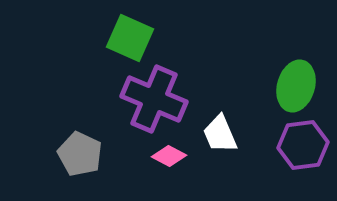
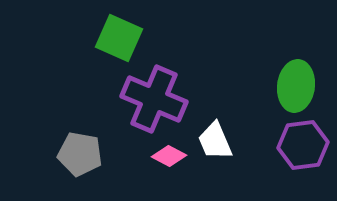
green square: moved 11 px left
green ellipse: rotated 9 degrees counterclockwise
white trapezoid: moved 5 px left, 7 px down
gray pentagon: rotated 15 degrees counterclockwise
